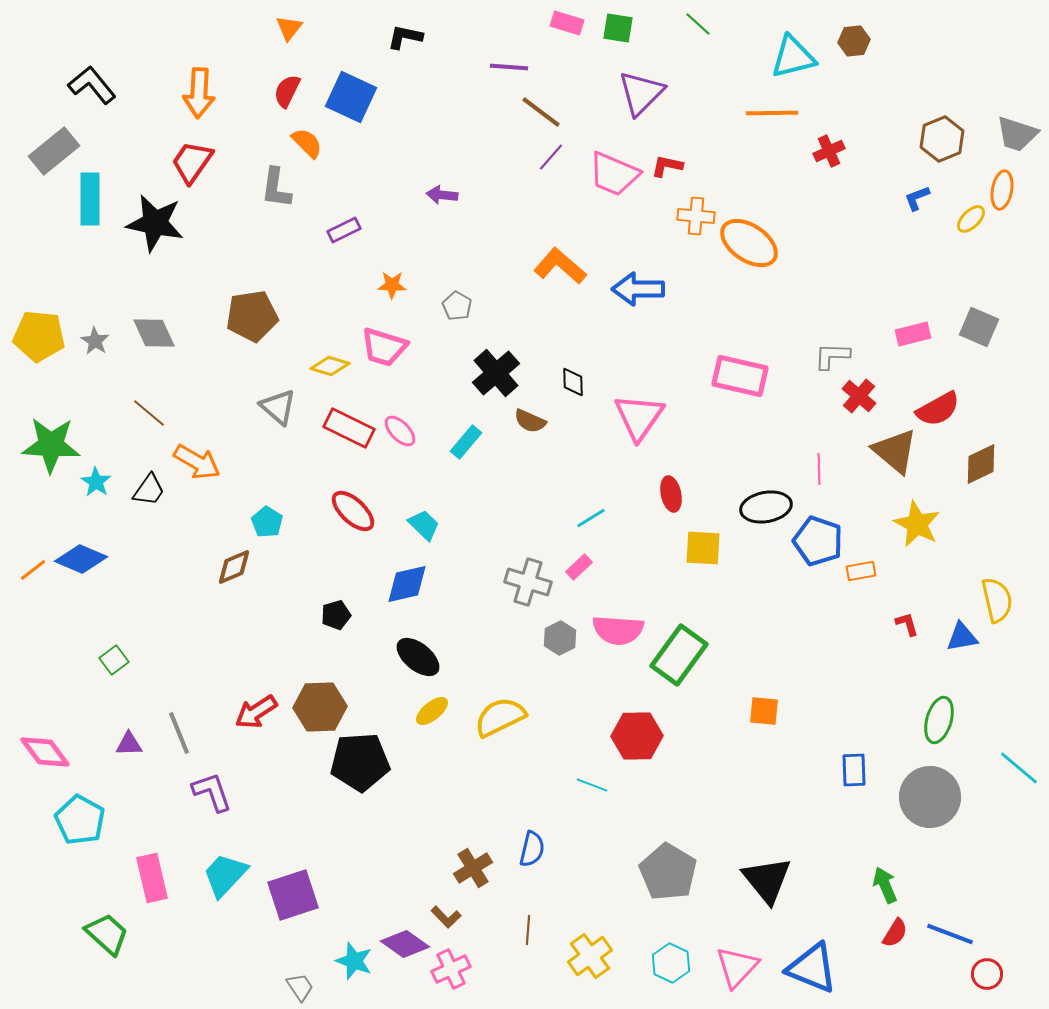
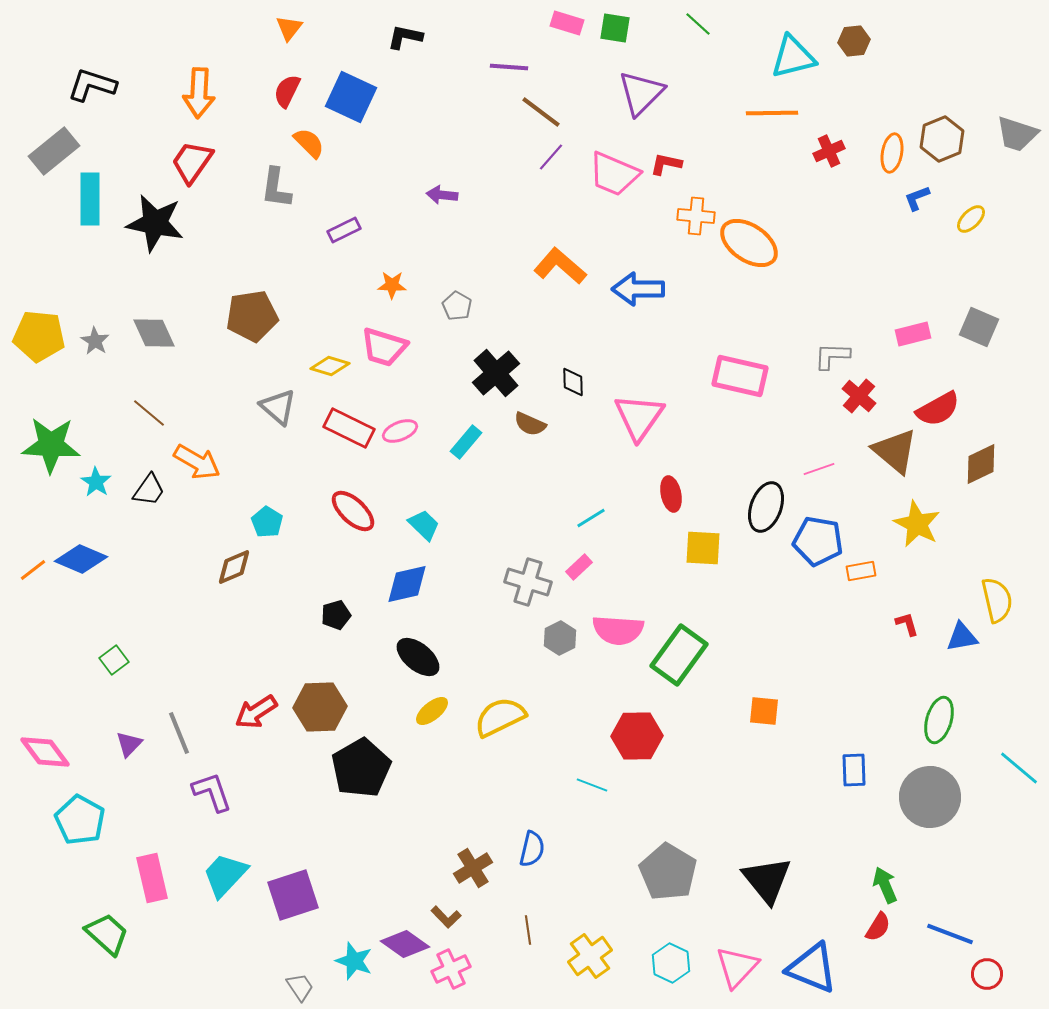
green square at (618, 28): moved 3 px left
black L-shape at (92, 85): rotated 33 degrees counterclockwise
orange semicircle at (307, 143): moved 2 px right
red L-shape at (667, 166): moved 1 px left, 2 px up
orange ellipse at (1002, 190): moved 110 px left, 37 px up
brown semicircle at (530, 421): moved 3 px down
pink ellipse at (400, 431): rotated 68 degrees counterclockwise
pink line at (819, 469): rotated 72 degrees clockwise
black ellipse at (766, 507): rotated 60 degrees counterclockwise
blue pentagon at (818, 541): rotated 9 degrees counterclockwise
purple triangle at (129, 744): rotated 44 degrees counterclockwise
black pentagon at (360, 762): moved 1 px right, 6 px down; rotated 26 degrees counterclockwise
brown line at (528, 930): rotated 12 degrees counterclockwise
red semicircle at (895, 933): moved 17 px left, 6 px up
